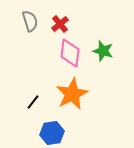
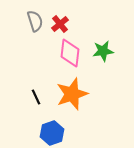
gray semicircle: moved 5 px right
green star: rotated 25 degrees counterclockwise
orange star: rotated 8 degrees clockwise
black line: moved 3 px right, 5 px up; rotated 63 degrees counterclockwise
blue hexagon: rotated 10 degrees counterclockwise
